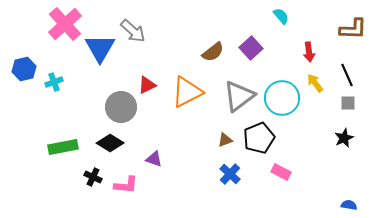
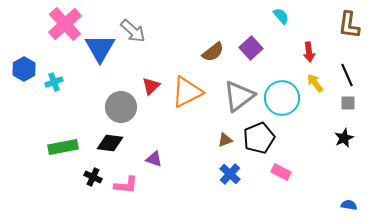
brown L-shape: moved 4 px left, 4 px up; rotated 96 degrees clockwise
blue hexagon: rotated 15 degrees counterclockwise
red triangle: moved 4 px right, 1 px down; rotated 18 degrees counterclockwise
black diamond: rotated 24 degrees counterclockwise
